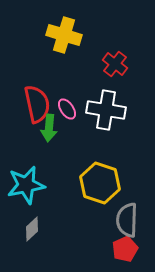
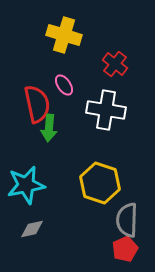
pink ellipse: moved 3 px left, 24 px up
gray diamond: rotated 30 degrees clockwise
